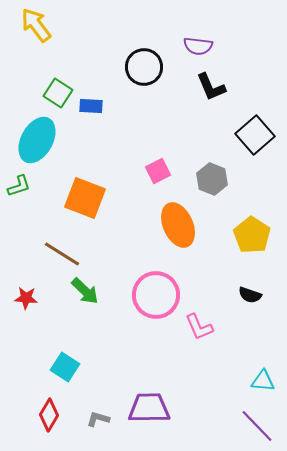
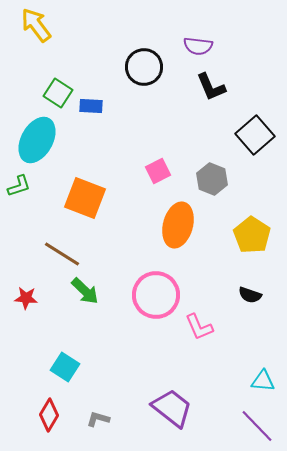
orange ellipse: rotated 39 degrees clockwise
purple trapezoid: moved 23 px right; rotated 39 degrees clockwise
